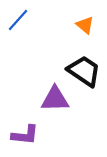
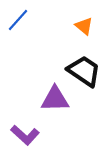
orange triangle: moved 1 px left, 1 px down
purple L-shape: rotated 36 degrees clockwise
